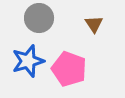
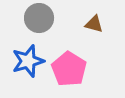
brown triangle: rotated 42 degrees counterclockwise
pink pentagon: rotated 12 degrees clockwise
